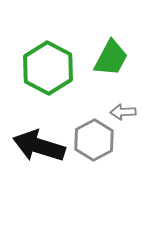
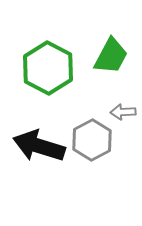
green trapezoid: moved 2 px up
gray hexagon: moved 2 px left
